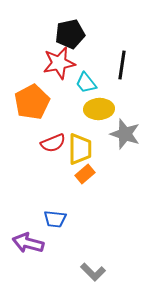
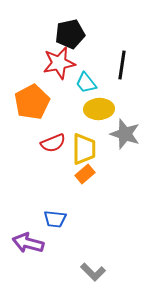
yellow trapezoid: moved 4 px right
